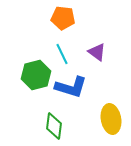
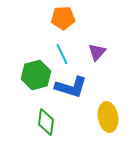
orange pentagon: rotated 10 degrees counterclockwise
purple triangle: rotated 36 degrees clockwise
yellow ellipse: moved 3 px left, 2 px up
green diamond: moved 8 px left, 4 px up
